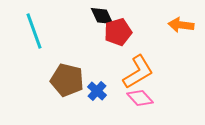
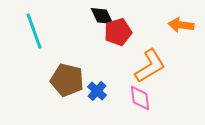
orange L-shape: moved 12 px right, 6 px up
pink diamond: rotated 36 degrees clockwise
